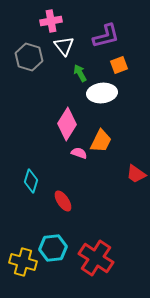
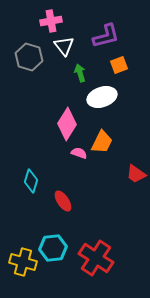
green arrow: rotated 12 degrees clockwise
white ellipse: moved 4 px down; rotated 12 degrees counterclockwise
orange trapezoid: moved 1 px right, 1 px down
